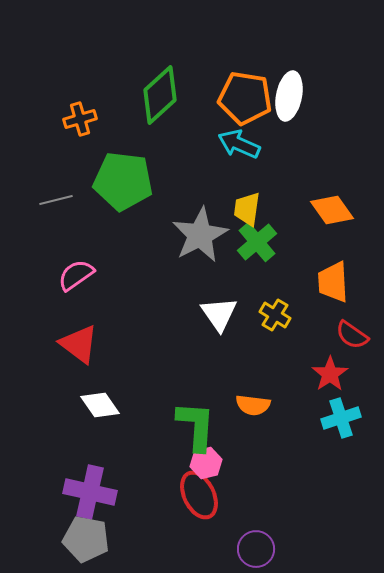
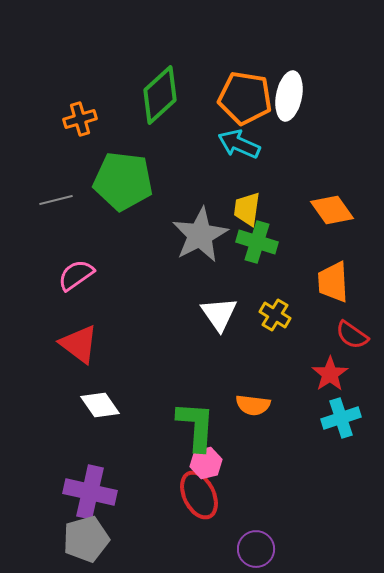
green cross: rotated 33 degrees counterclockwise
gray pentagon: rotated 27 degrees counterclockwise
